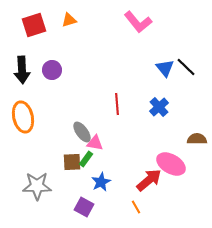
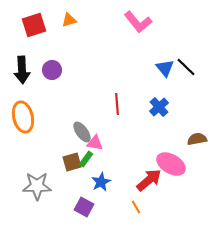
brown semicircle: rotated 12 degrees counterclockwise
brown square: rotated 12 degrees counterclockwise
